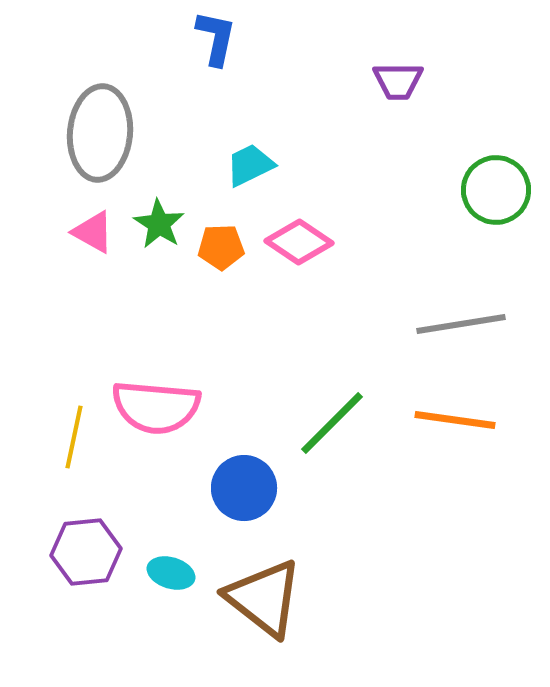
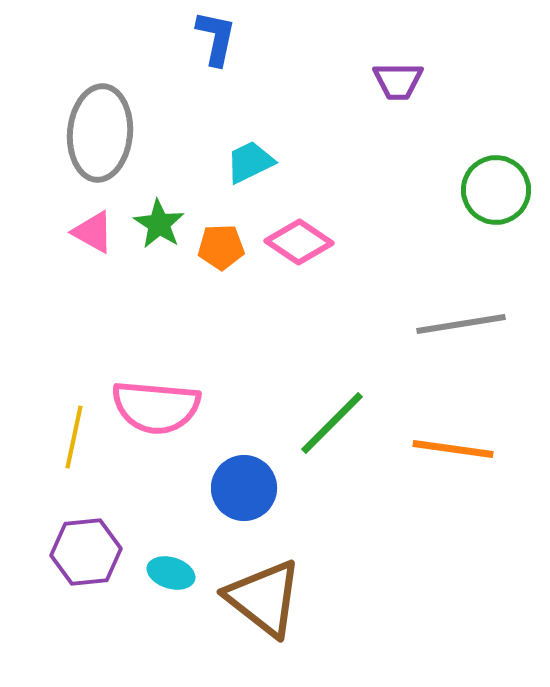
cyan trapezoid: moved 3 px up
orange line: moved 2 px left, 29 px down
